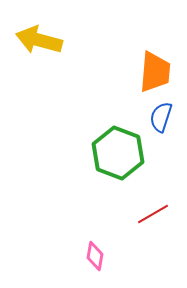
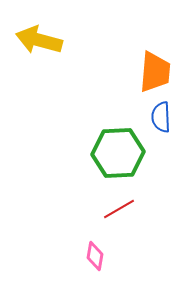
blue semicircle: rotated 20 degrees counterclockwise
green hexagon: rotated 24 degrees counterclockwise
red line: moved 34 px left, 5 px up
